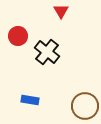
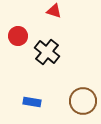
red triangle: moved 7 px left; rotated 42 degrees counterclockwise
blue rectangle: moved 2 px right, 2 px down
brown circle: moved 2 px left, 5 px up
